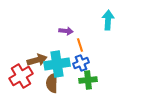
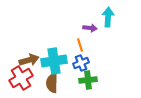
cyan arrow: moved 3 px up
purple arrow: moved 24 px right, 3 px up
brown arrow: moved 8 px left
cyan cross: moved 3 px left, 3 px up
red cross: moved 2 px down
